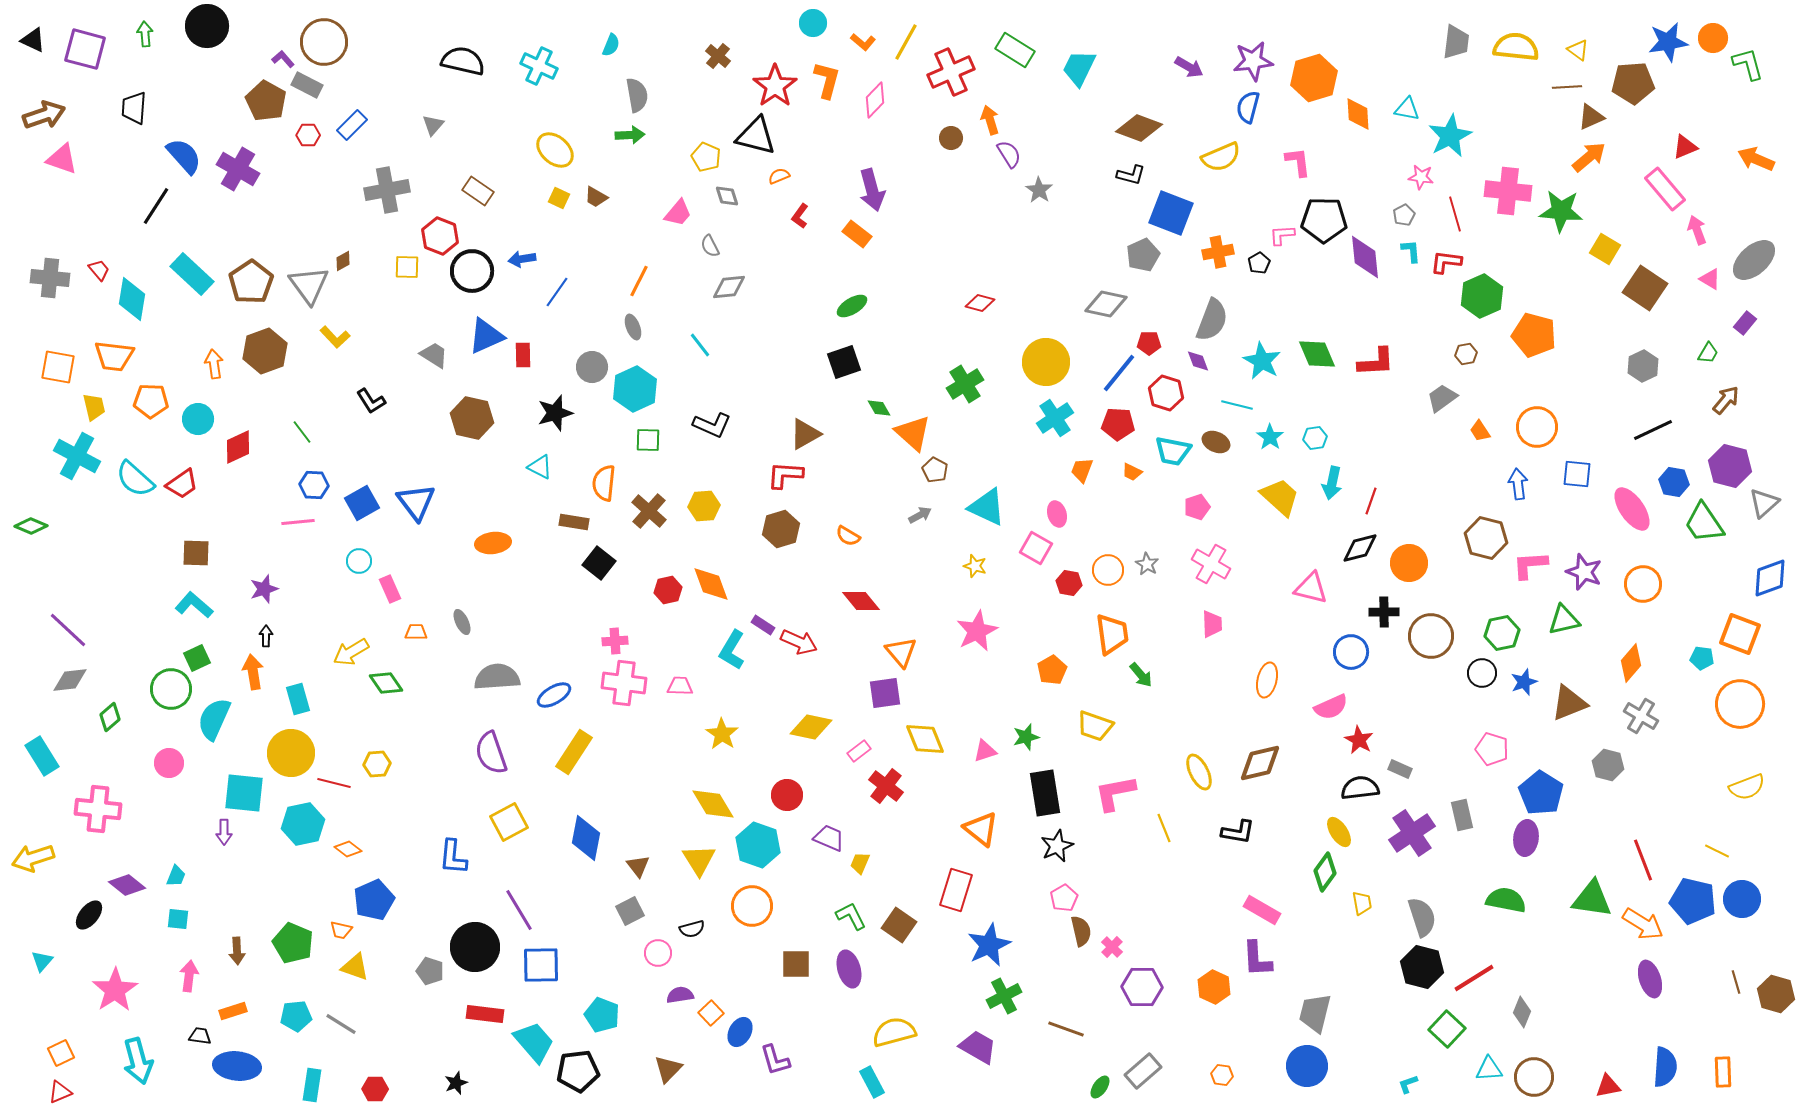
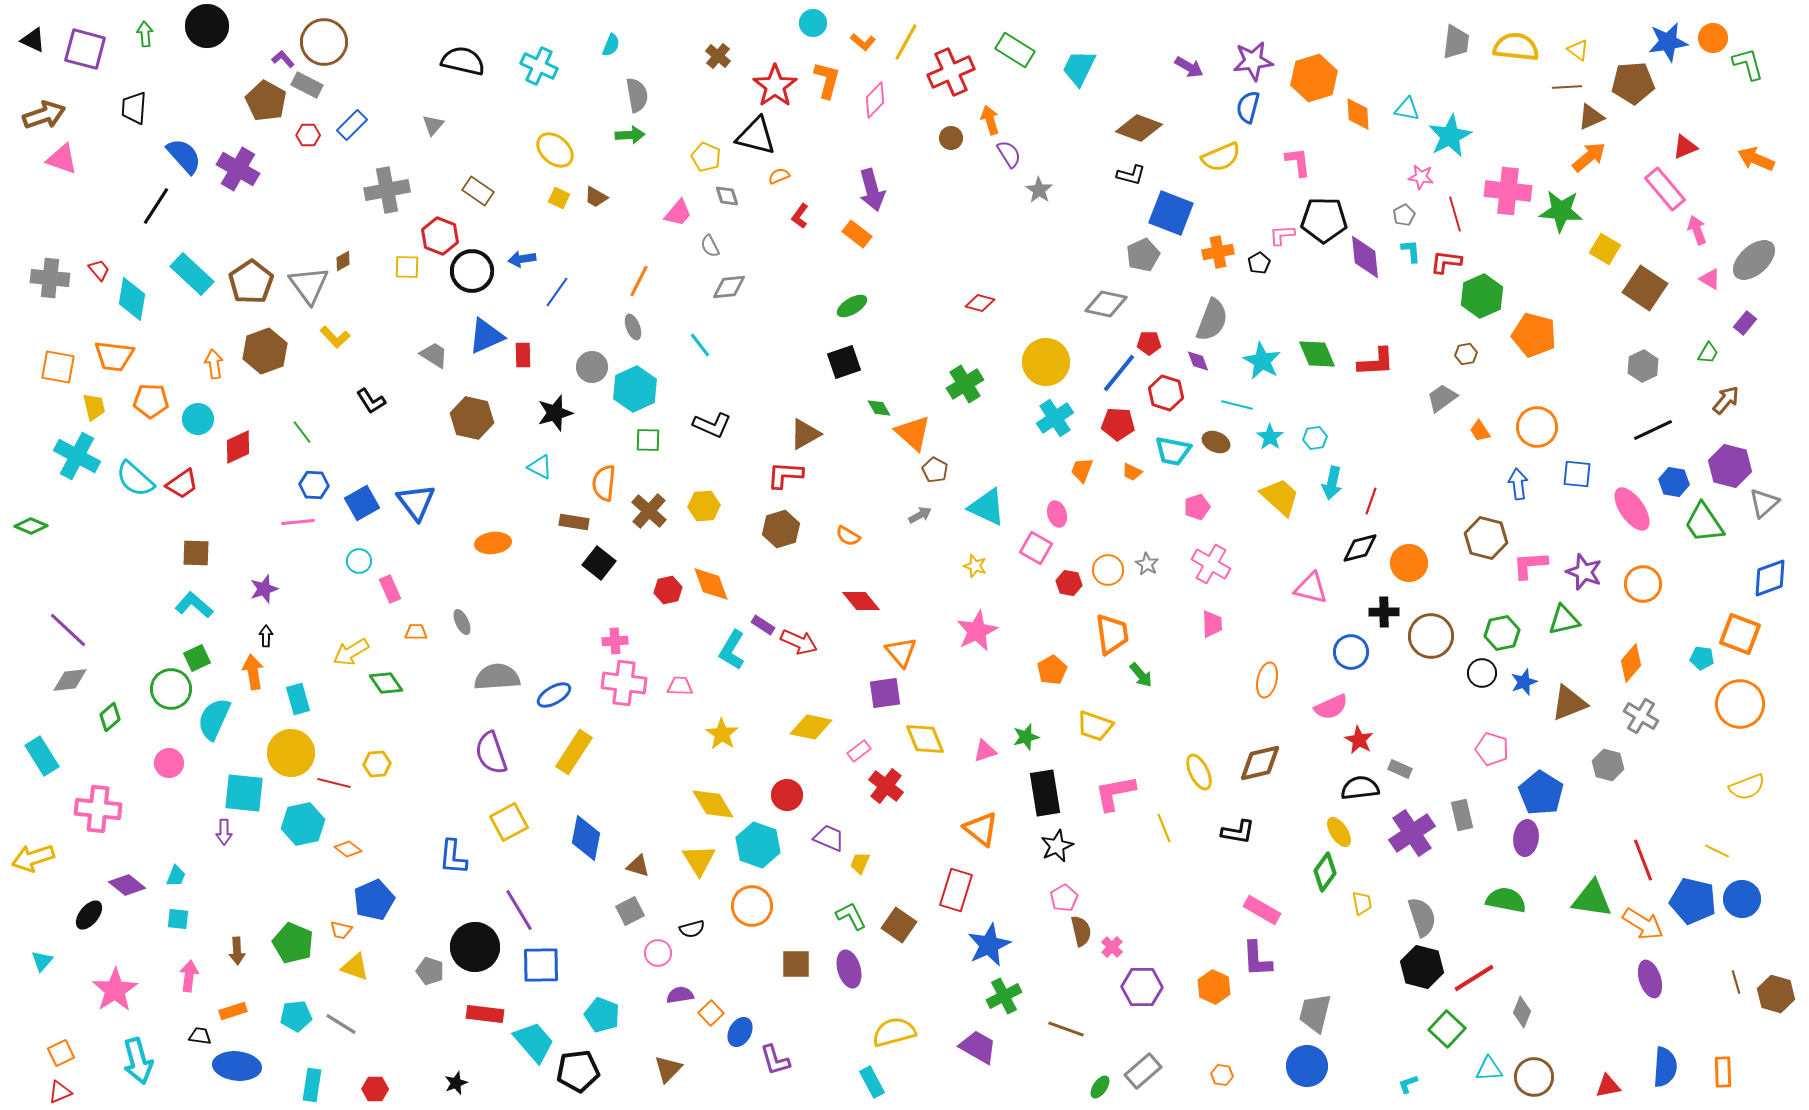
brown triangle at (638, 866): rotated 35 degrees counterclockwise
